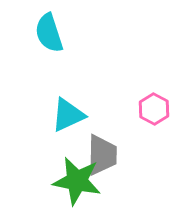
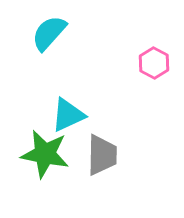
cyan semicircle: rotated 60 degrees clockwise
pink hexagon: moved 46 px up
green star: moved 32 px left, 27 px up
